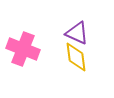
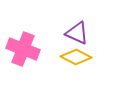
yellow diamond: rotated 56 degrees counterclockwise
